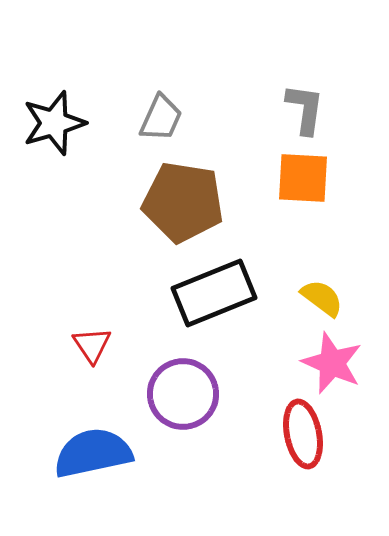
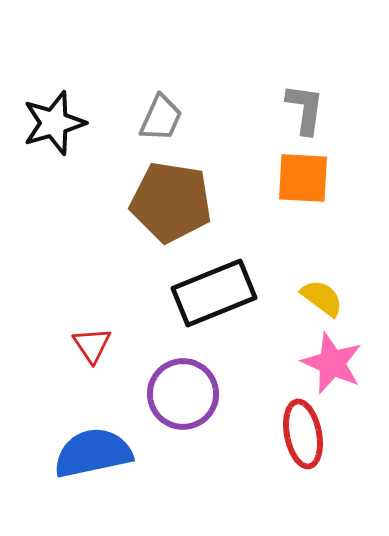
brown pentagon: moved 12 px left
